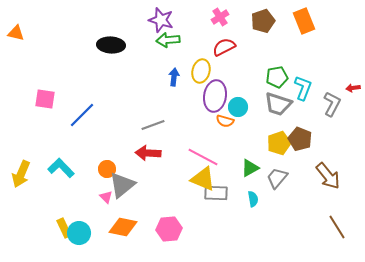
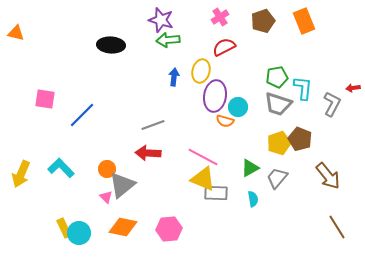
cyan L-shape at (303, 88): rotated 15 degrees counterclockwise
